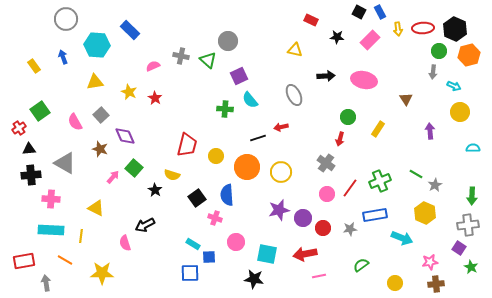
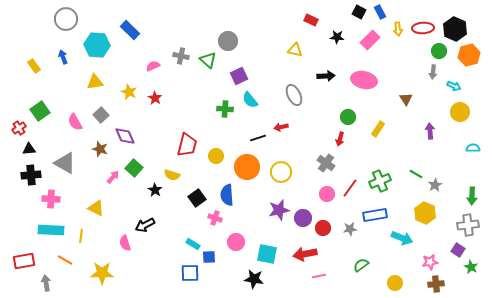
purple square at (459, 248): moved 1 px left, 2 px down
